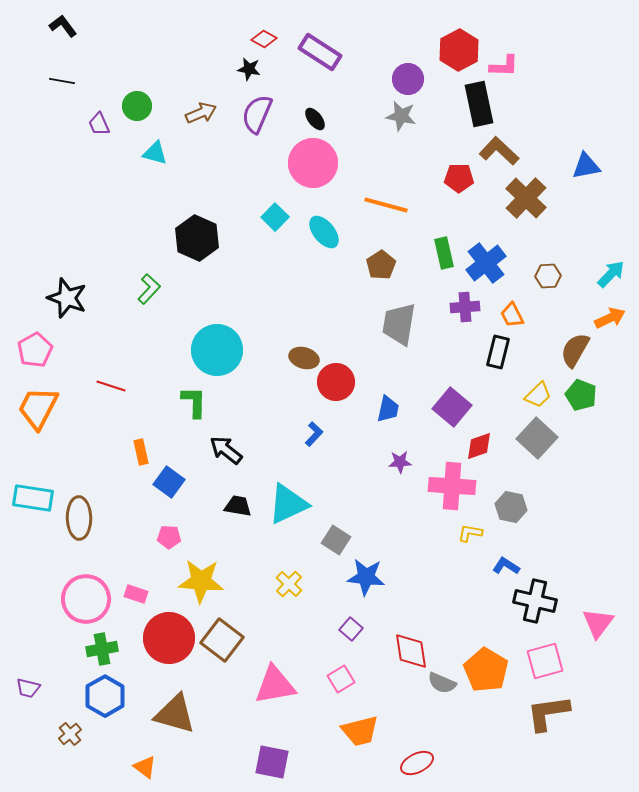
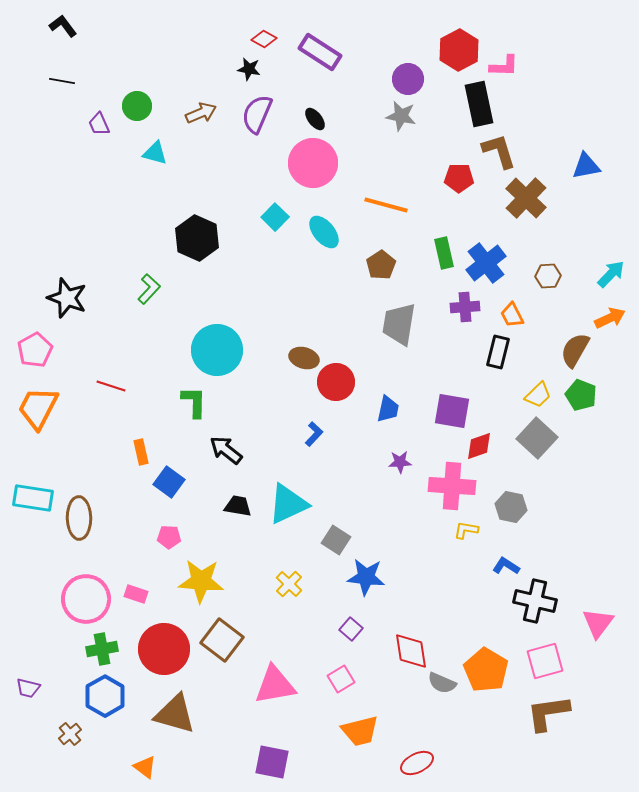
brown L-shape at (499, 151): rotated 30 degrees clockwise
purple square at (452, 407): moved 4 px down; rotated 30 degrees counterclockwise
yellow L-shape at (470, 533): moved 4 px left, 3 px up
red circle at (169, 638): moved 5 px left, 11 px down
